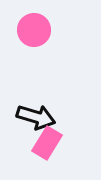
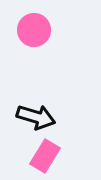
pink rectangle: moved 2 px left, 13 px down
